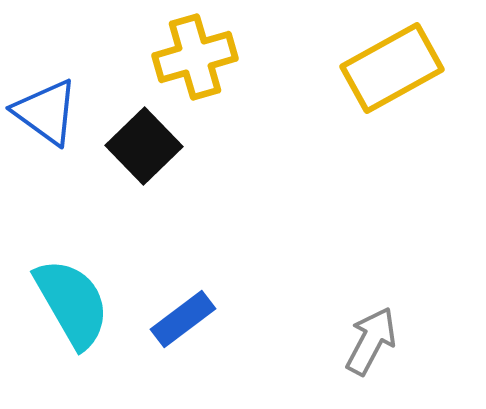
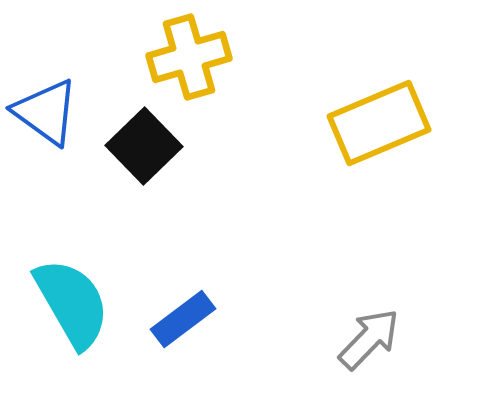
yellow cross: moved 6 px left
yellow rectangle: moved 13 px left, 55 px down; rotated 6 degrees clockwise
gray arrow: moved 2 px left, 2 px up; rotated 16 degrees clockwise
